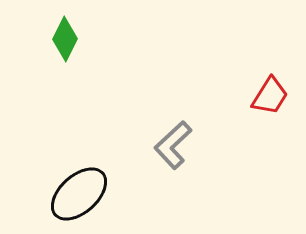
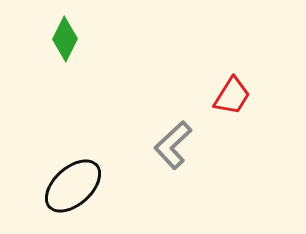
red trapezoid: moved 38 px left
black ellipse: moved 6 px left, 8 px up
